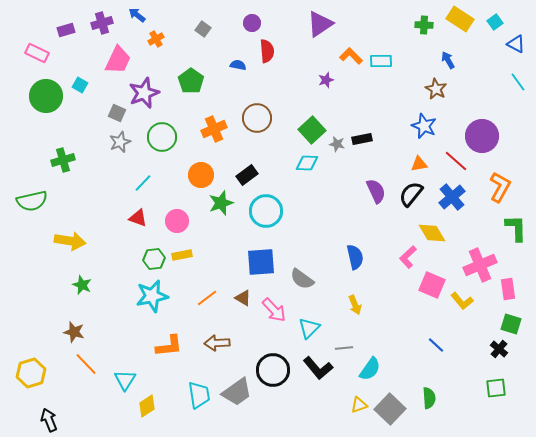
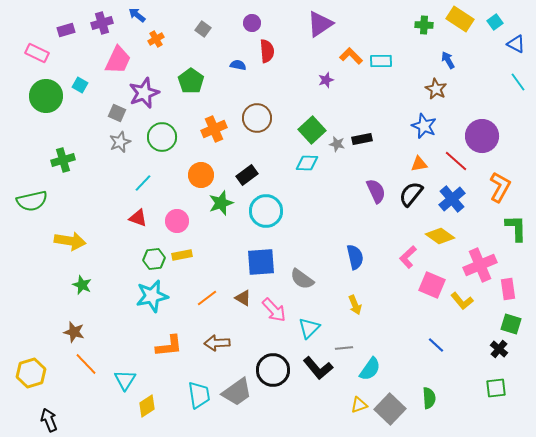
blue cross at (452, 197): moved 2 px down
yellow diamond at (432, 233): moved 8 px right, 3 px down; rotated 24 degrees counterclockwise
